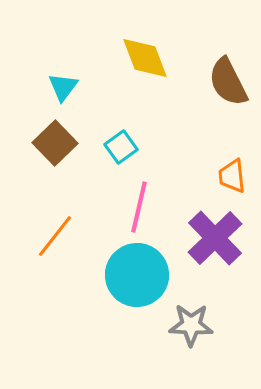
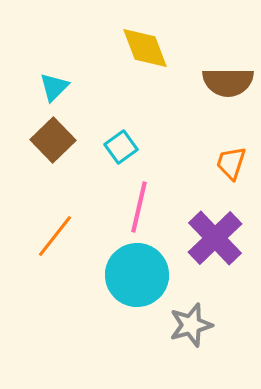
yellow diamond: moved 10 px up
brown semicircle: rotated 63 degrees counterclockwise
cyan triangle: moved 9 px left; rotated 8 degrees clockwise
brown square: moved 2 px left, 3 px up
orange trapezoid: moved 1 px left, 13 px up; rotated 24 degrees clockwise
gray star: rotated 18 degrees counterclockwise
